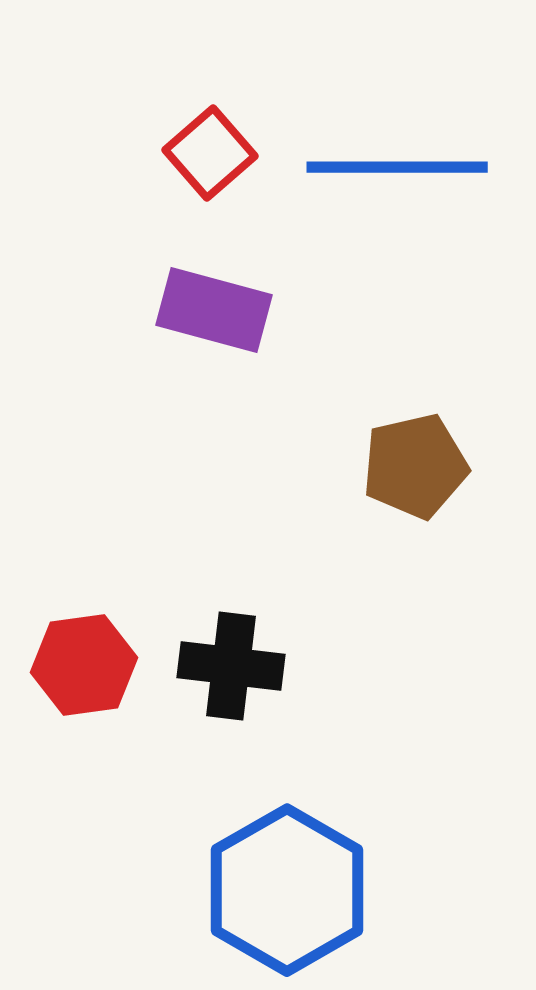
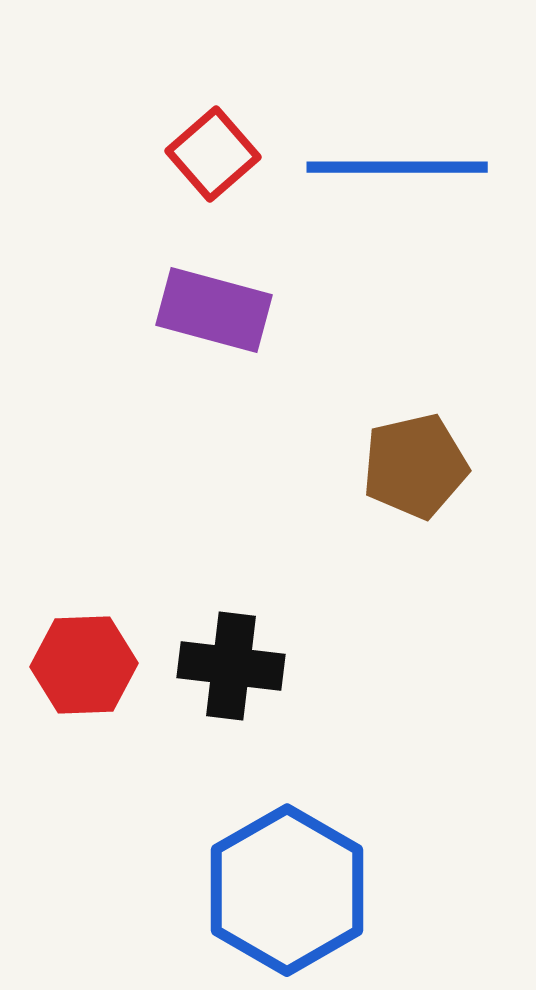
red square: moved 3 px right, 1 px down
red hexagon: rotated 6 degrees clockwise
